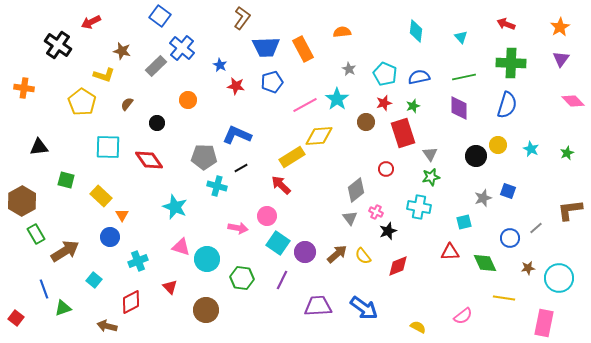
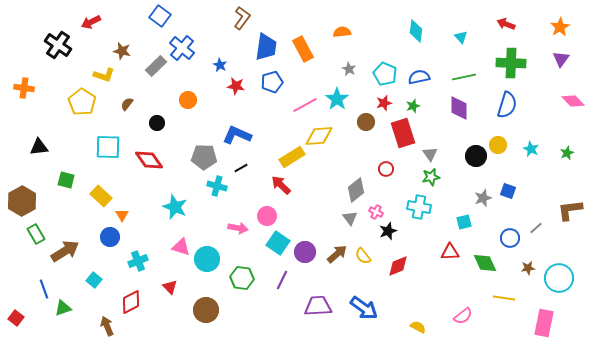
blue trapezoid at (266, 47): rotated 80 degrees counterclockwise
brown arrow at (107, 326): rotated 54 degrees clockwise
